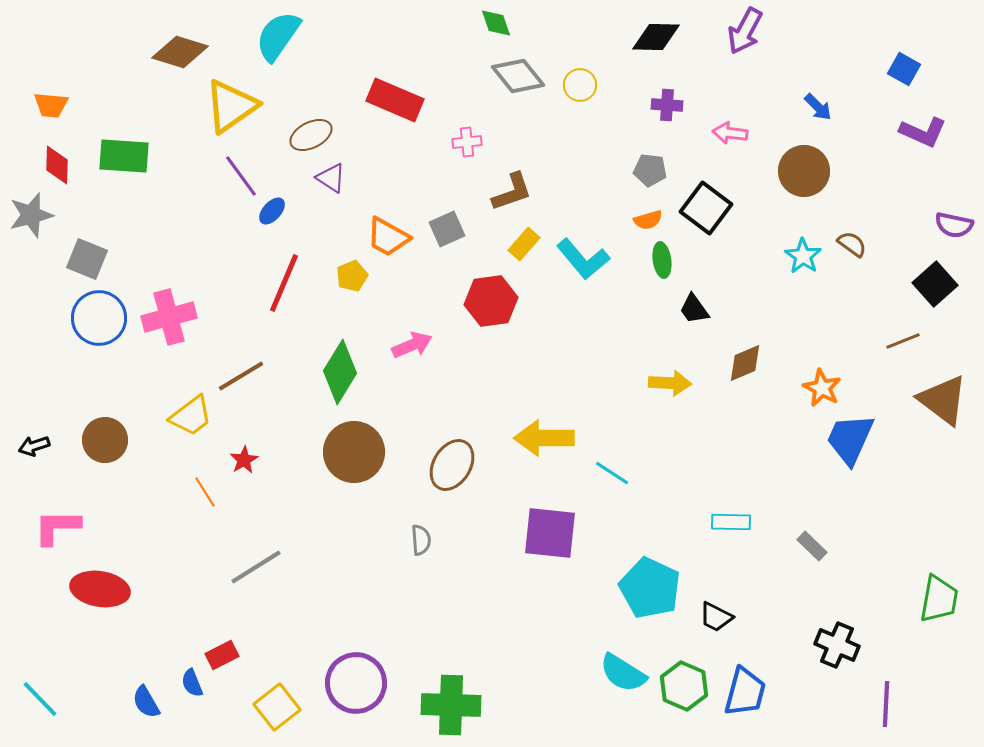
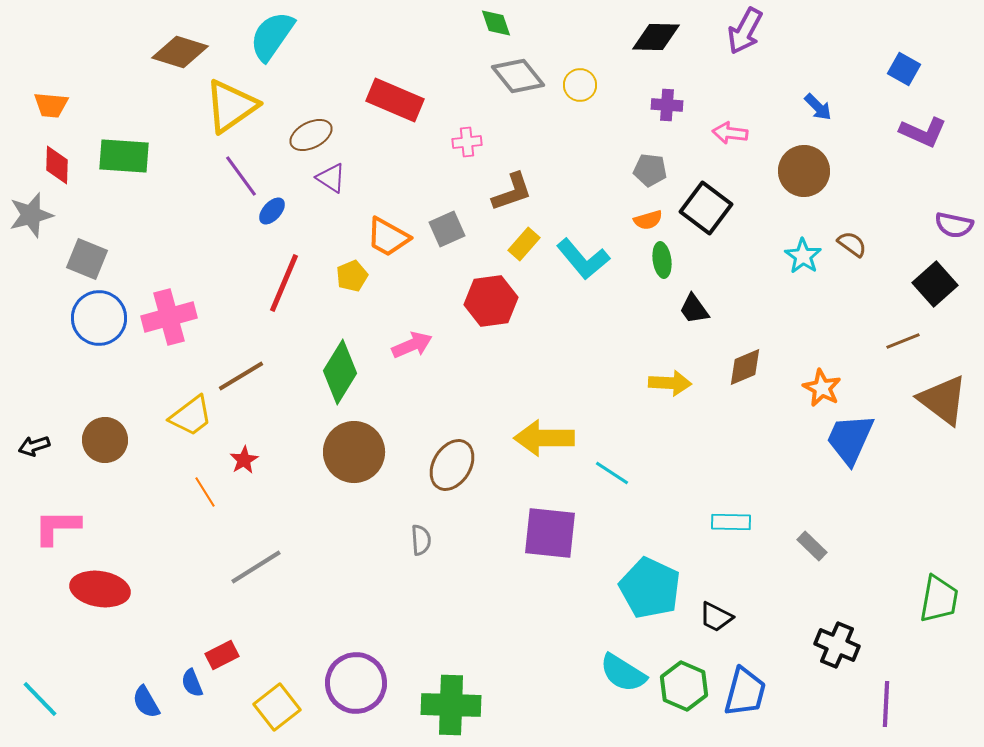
cyan semicircle at (278, 36): moved 6 px left
brown diamond at (745, 363): moved 4 px down
